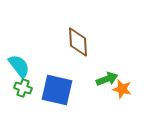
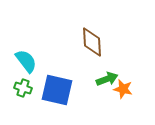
brown diamond: moved 14 px right
cyan semicircle: moved 7 px right, 5 px up
orange star: moved 1 px right
